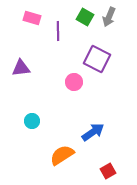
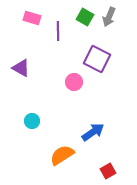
purple triangle: rotated 36 degrees clockwise
